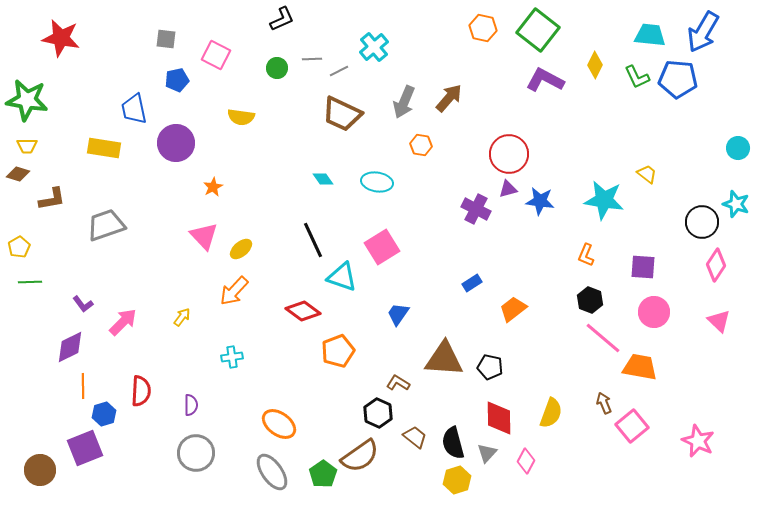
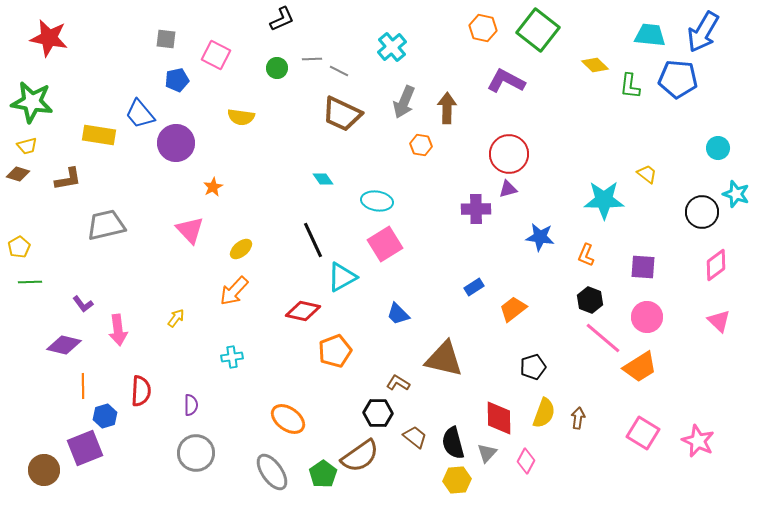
red star at (61, 38): moved 12 px left
cyan cross at (374, 47): moved 18 px right
yellow diamond at (595, 65): rotated 72 degrees counterclockwise
gray line at (339, 71): rotated 54 degrees clockwise
green L-shape at (637, 77): moved 7 px left, 9 px down; rotated 32 degrees clockwise
purple L-shape at (545, 80): moved 39 px left, 1 px down
brown arrow at (449, 98): moved 2 px left, 10 px down; rotated 40 degrees counterclockwise
green star at (27, 100): moved 5 px right, 2 px down
blue trapezoid at (134, 109): moved 6 px right, 5 px down; rotated 28 degrees counterclockwise
yellow trapezoid at (27, 146): rotated 15 degrees counterclockwise
yellow rectangle at (104, 148): moved 5 px left, 13 px up
cyan circle at (738, 148): moved 20 px left
cyan ellipse at (377, 182): moved 19 px down
brown L-shape at (52, 199): moved 16 px right, 20 px up
cyan star at (604, 200): rotated 9 degrees counterclockwise
blue star at (540, 201): moved 36 px down
cyan star at (736, 204): moved 10 px up
purple cross at (476, 209): rotated 28 degrees counterclockwise
black circle at (702, 222): moved 10 px up
gray trapezoid at (106, 225): rotated 6 degrees clockwise
pink triangle at (204, 236): moved 14 px left, 6 px up
pink square at (382, 247): moved 3 px right, 3 px up
pink diamond at (716, 265): rotated 20 degrees clockwise
cyan triangle at (342, 277): rotated 48 degrees counterclockwise
blue rectangle at (472, 283): moved 2 px right, 4 px down
red diamond at (303, 311): rotated 24 degrees counterclockwise
pink circle at (654, 312): moved 7 px left, 5 px down
blue trapezoid at (398, 314): rotated 80 degrees counterclockwise
yellow arrow at (182, 317): moved 6 px left, 1 px down
pink arrow at (123, 322): moved 5 px left, 8 px down; rotated 128 degrees clockwise
purple diamond at (70, 347): moved 6 px left, 2 px up; rotated 40 degrees clockwise
orange pentagon at (338, 351): moved 3 px left
brown triangle at (444, 359): rotated 9 degrees clockwise
black pentagon at (490, 367): moved 43 px right; rotated 30 degrees counterclockwise
orange trapezoid at (640, 367): rotated 138 degrees clockwise
brown arrow at (604, 403): moved 26 px left, 15 px down; rotated 30 degrees clockwise
black hexagon at (378, 413): rotated 24 degrees counterclockwise
yellow semicircle at (551, 413): moved 7 px left
blue hexagon at (104, 414): moved 1 px right, 2 px down
orange ellipse at (279, 424): moved 9 px right, 5 px up
pink square at (632, 426): moved 11 px right, 7 px down; rotated 20 degrees counterclockwise
brown circle at (40, 470): moved 4 px right
yellow hexagon at (457, 480): rotated 12 degrees clockwise
